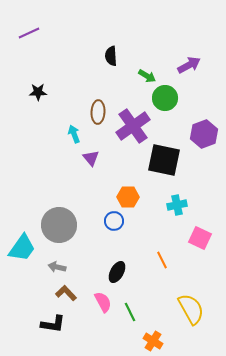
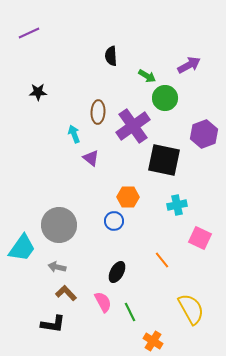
purple triangle: rotated 12 degrees counterclockwise
orange line: rotated 12 degrees counterclockwise
